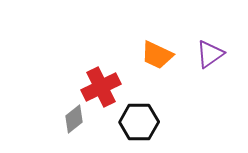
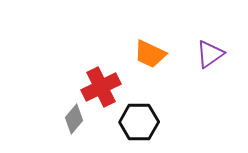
orange trapezoid: moved 7 px left, 1 px up
gray diamond: rotated 12 degrees counterclockwise
